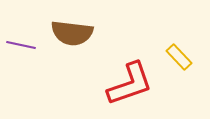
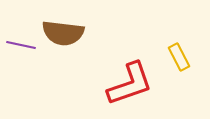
brown semicircle: moved 9 px left
yellow rectangle: rotated 16 degrees clockwise
